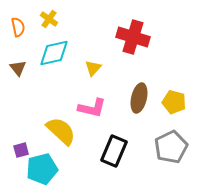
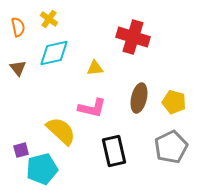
yellow triangle: moved 2 px right; rotated 42 degrees clockwise
black rectangle: rotated 36 degrees counterclockwise
